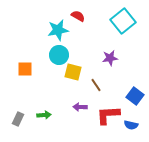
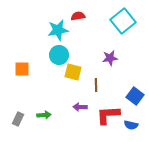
red semicircle: rotated 40 degrees counterclockwise
orange square: moved 3 px left
brown line: rotated 32 degrees clockwise
